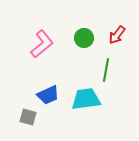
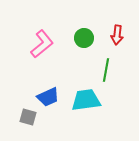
red arrow: rotated 30 degrees counterclockwise
blue trapezoid: moved 2 px down
cyan trapezoid: moved 1 px down
